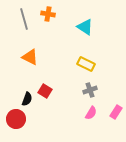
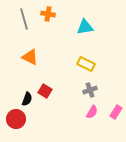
cyan triangle: rotated 42 degrees counterclockwise
pink semicircle: moved 1 px right, 1 px up
